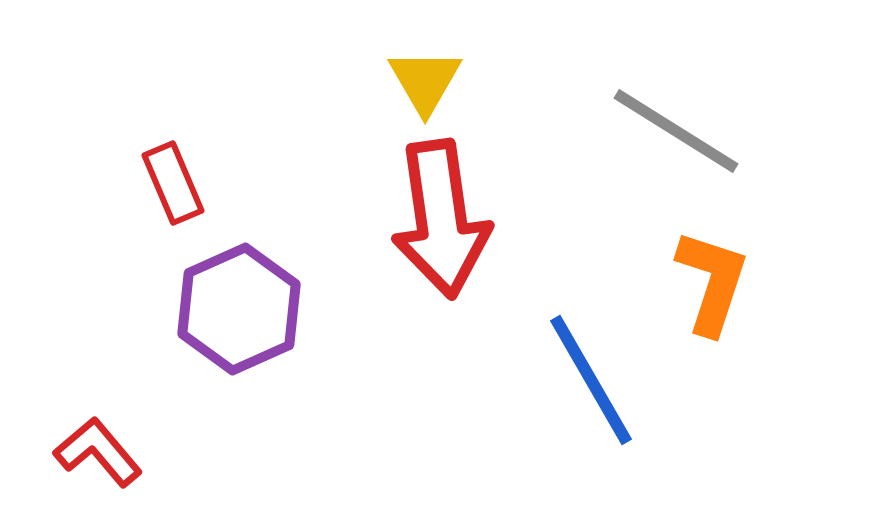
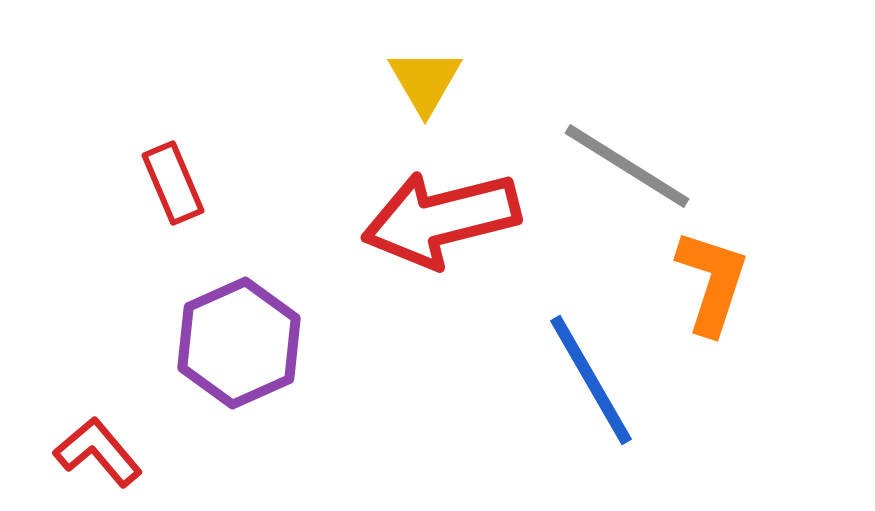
gray line: moved 49 px left, 35 px down
red arrow: rotated 84 degrees clockwise
purple hexagon: moved 34 px down
